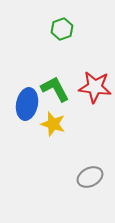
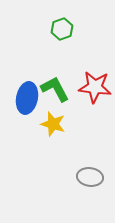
blue ellipse: moved 6 px up
gray ellipse: rotated 35 degrees clockwise
